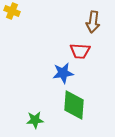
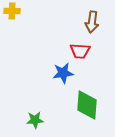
yellow cross: rotated 21 degrees counterclockwise
brown arrow: moved 1 px left
green diamond: moved 13 px right
